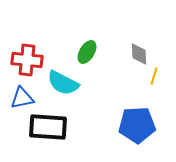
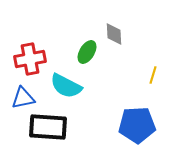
gray diamond: moved 25 px left, 20 px up
red cross: moved 3 px right, 1 px up; rotated 16 degrees counterclockwise
yellow line: moved 1 px left, 1 px up
cyan semicircle: moved 3 px right, 3 px down
blue triangle: moved 1 px right
